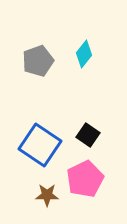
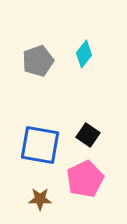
blue square: rotated 24 degrees counterclockwise
brown star: moved 7 px left, 4 px down
